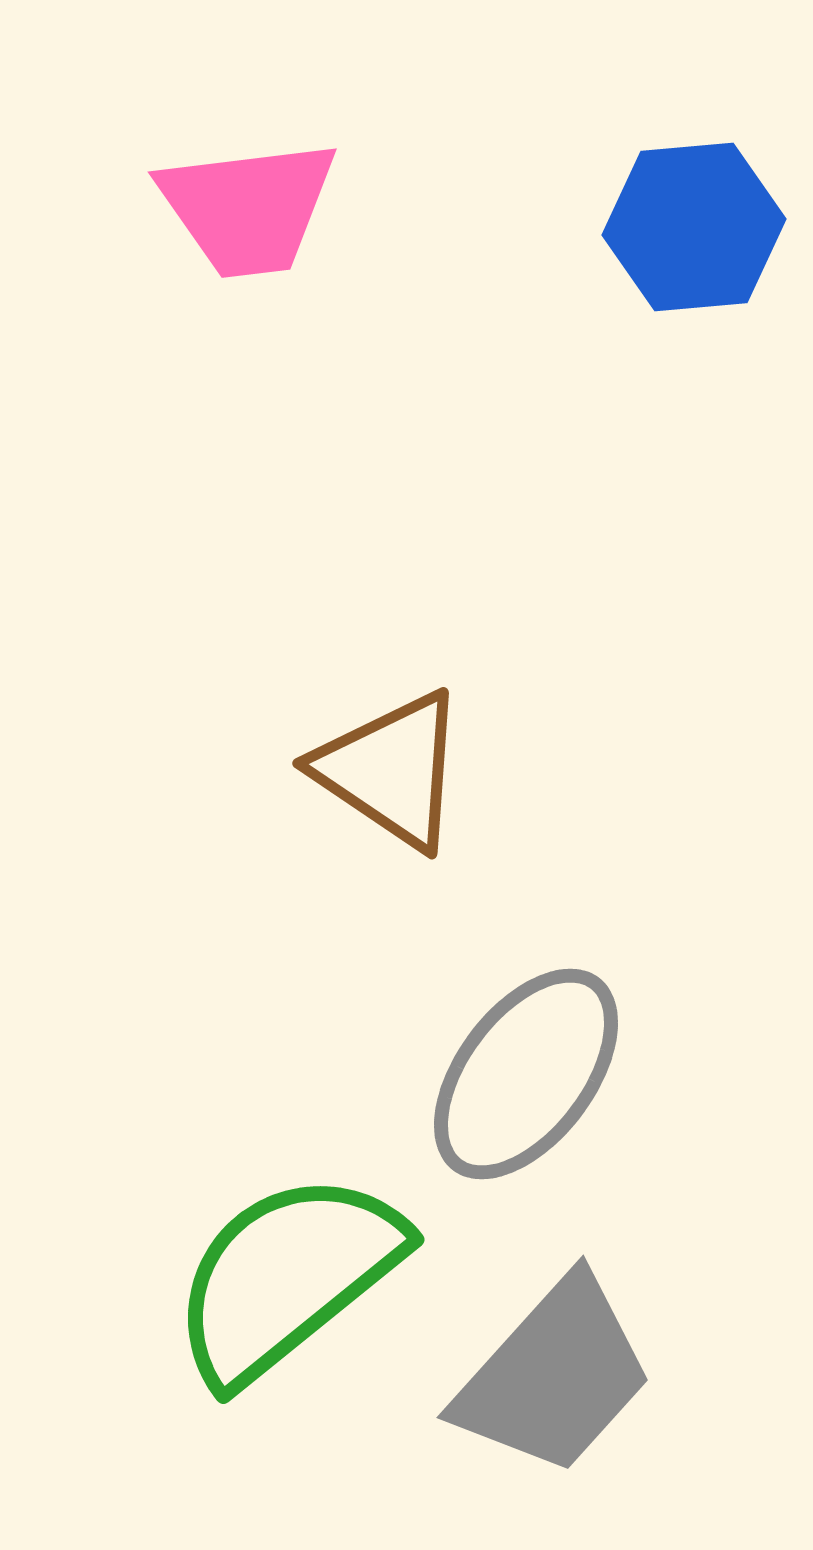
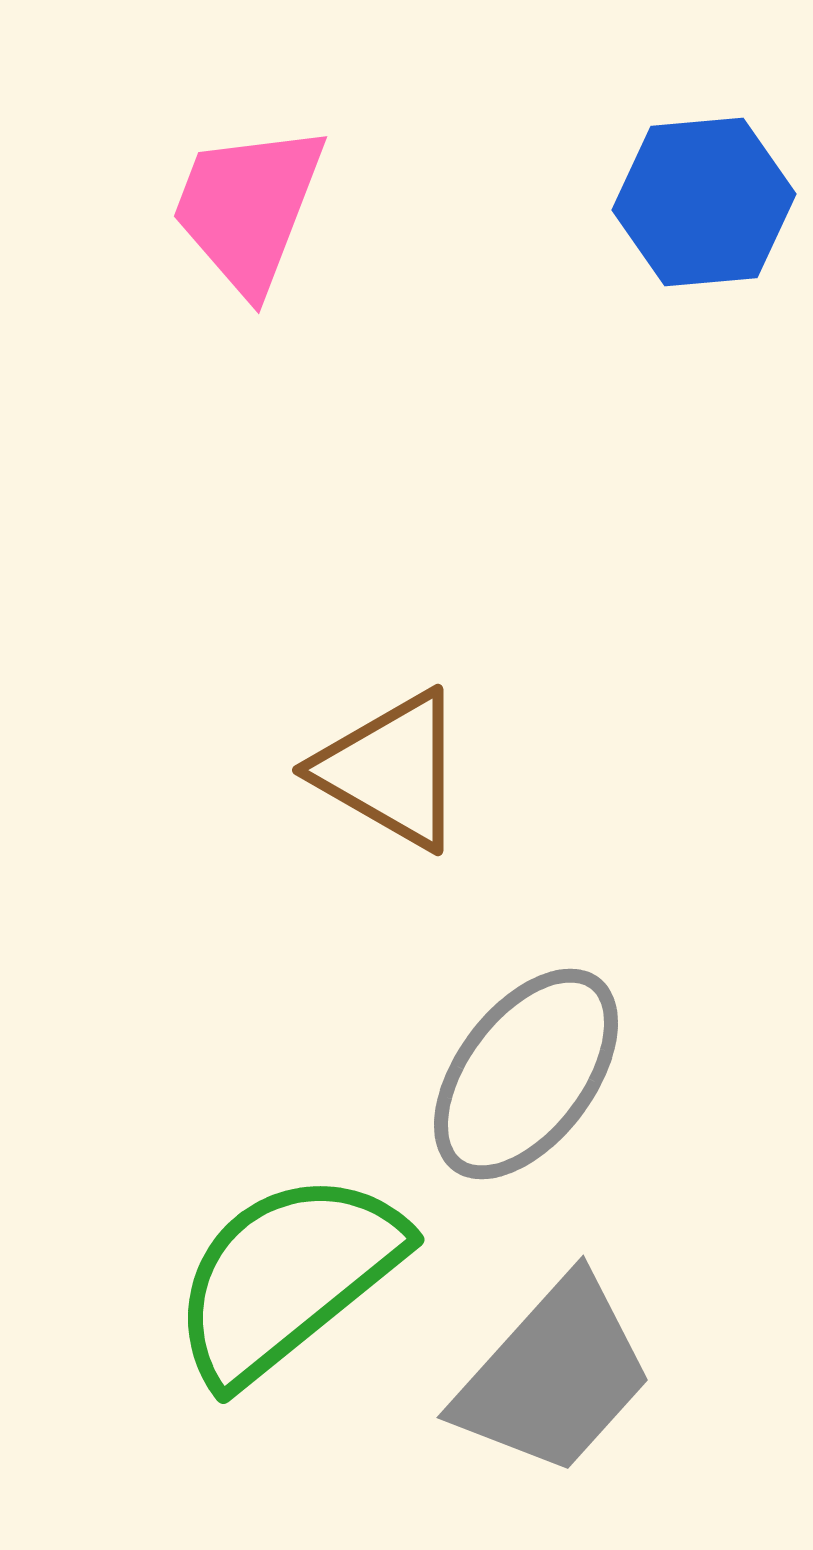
pink trapezoid: rotated 118 degrees clockwise
blue hexagon: moved 10 px right, 25 px up
brown triangle: rotated 4 degrees counterclockwise
